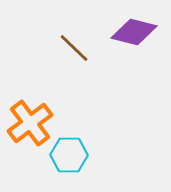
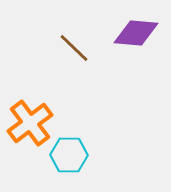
purple diamond: moved 2 px right, 1 px down; rotated 9 degrees counterclockwise
